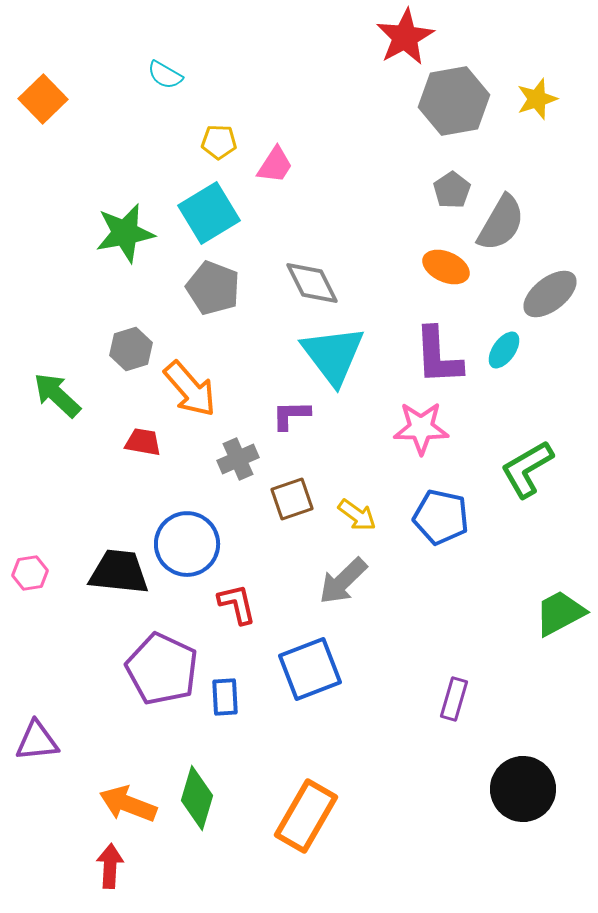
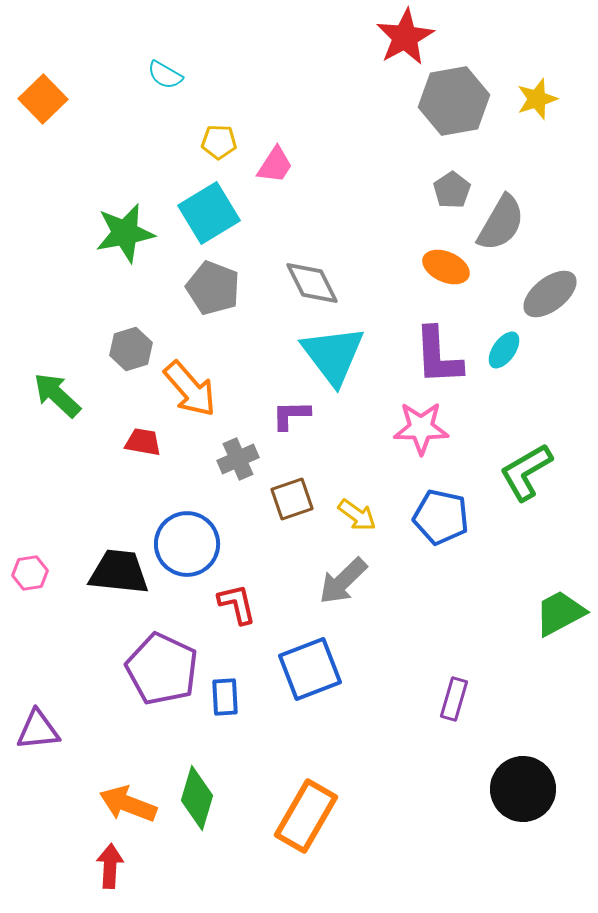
green L-shape at (527, 469): moved 1 px left, 3 px down
purple triangle at (37, 741): moved 1 px right, 11 px up
